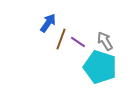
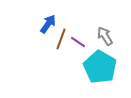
blue arrow: moved 1 px down
gray arrow: moved 5 px up
cyan pentagon: rotated 12 degrees clockwise
